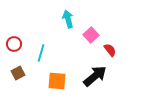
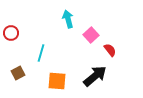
red circle: moved 3 px left, 11 px up
